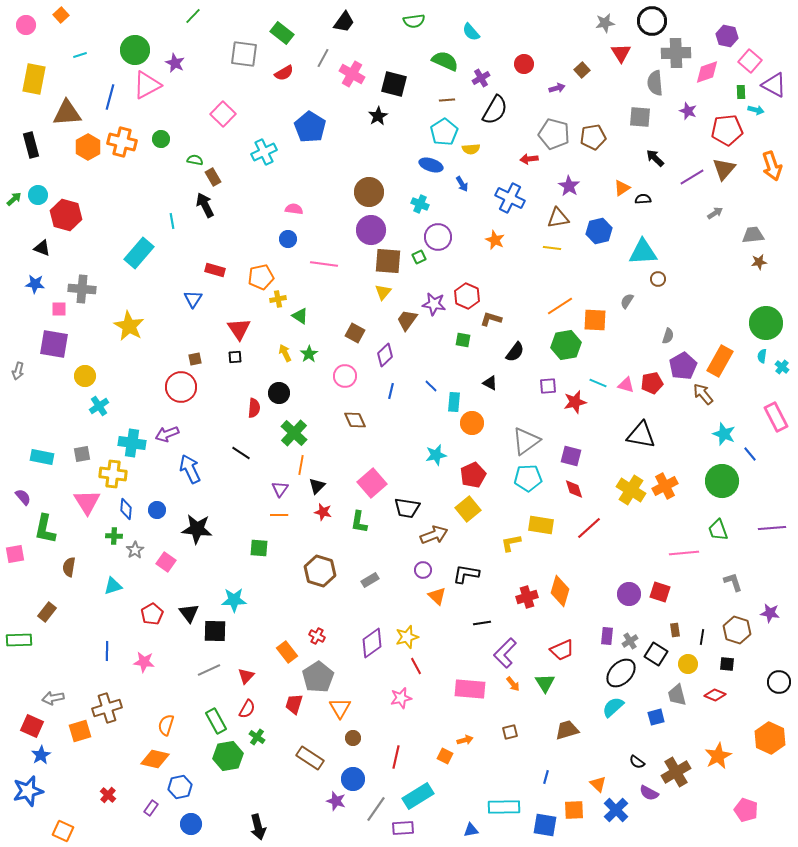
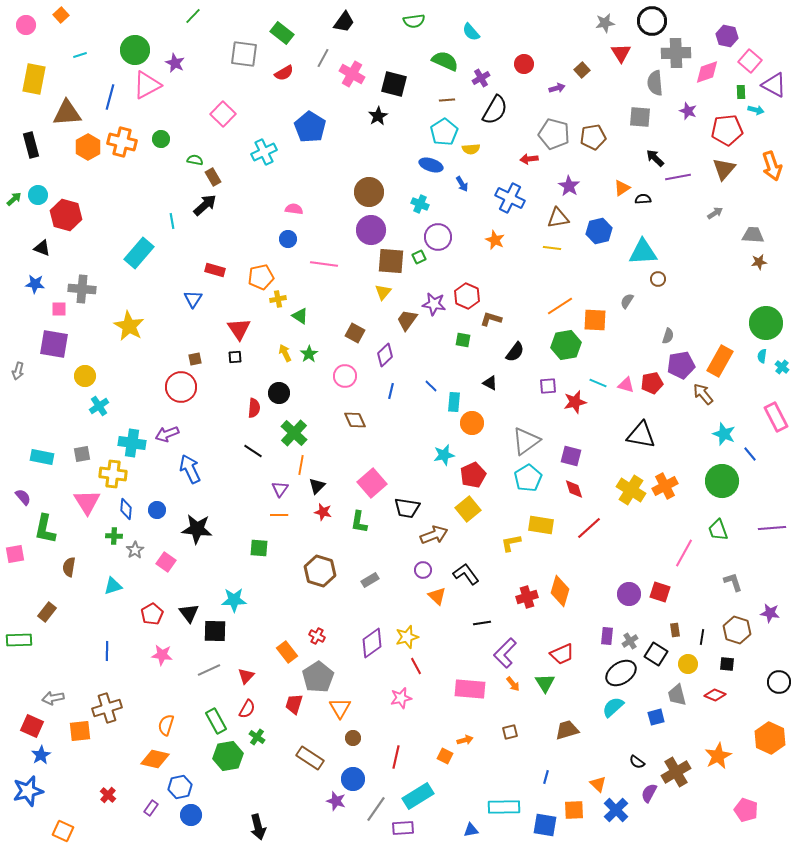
purple line at (692, 177): moved 14 px left; rotated 20 degrees clockwise
black arrow at (205, 205): rotated 75 degrees clockwise
gray trapezoid at (753, 235): rotated 10 degrees clockwise
brown square at (388, 261): moved 3 px right
purple pentagon at (683, 366): moved 2 px left, 1 px up; rotated 20 degrees clockwise
black line at (241, 453): moved 12 px right, 2 px up
cyan star at (436, 455): moved 8 px right
cyan pentagon at (528, 478): rotated 28 degrees counterclockwise
pink line at (684, 553): rotated 56 degrees counterclockwise
black L-shape at (466, 574): rotated 44 degrees clockwise
red trapezoid at (562, 650): moved 4 px down
pink star at (144, 662): moved 18 px right, 7 px up
black ellipse at (621, 673): rotated 12 degrees clockwise
orange square at (80, 731): rotated 10 degrees clockwise
purple semicircle at (649, 793): rotated 90 degrees clockwise
blue circle at (191, 824): moved 9 px up
